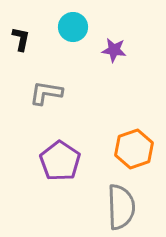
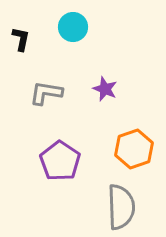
purple star: moved 9 px left, 39 px down; rotated 15 degrees clockwise
